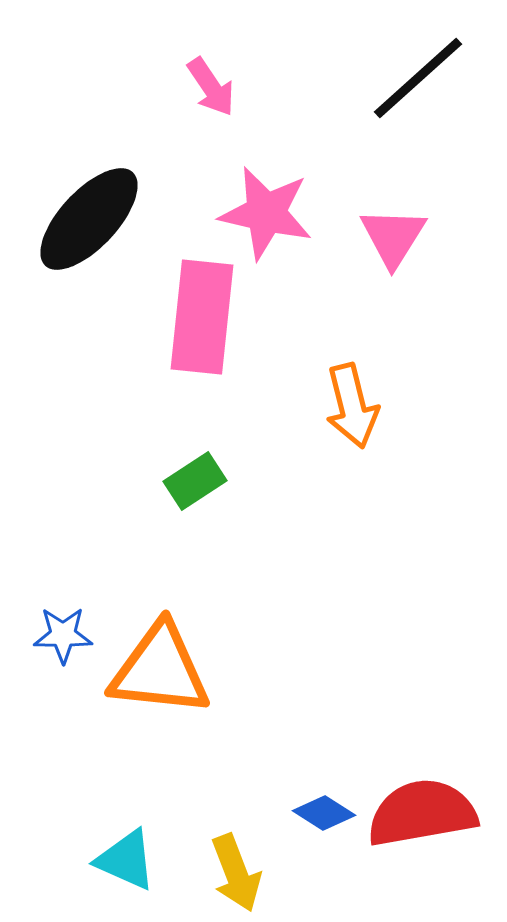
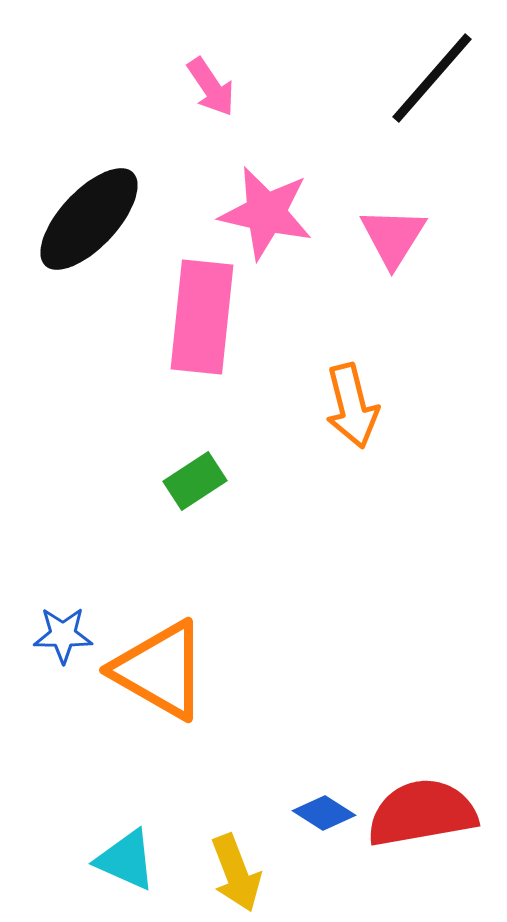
black line: moved 14 px right; rotated 7 degrees counterclockwise
orange triangle: rotated 24 degrees clockwise
